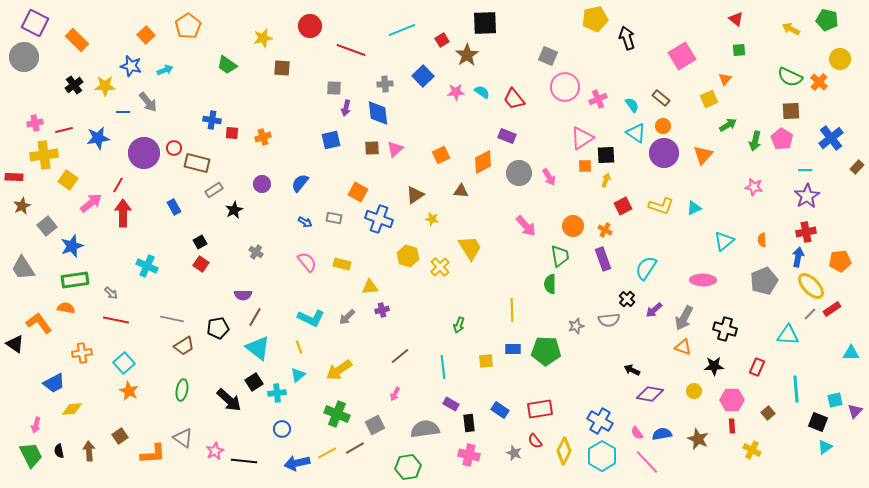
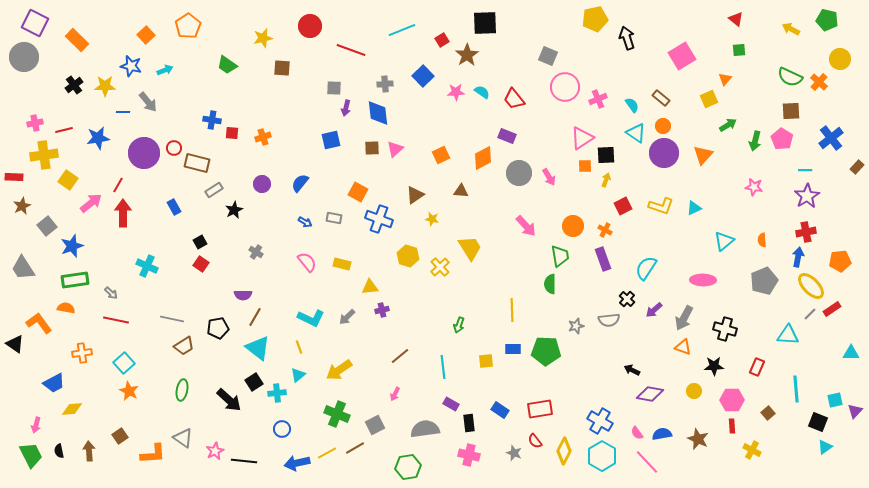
orange diamond at (483, 162): moved 4 px up
